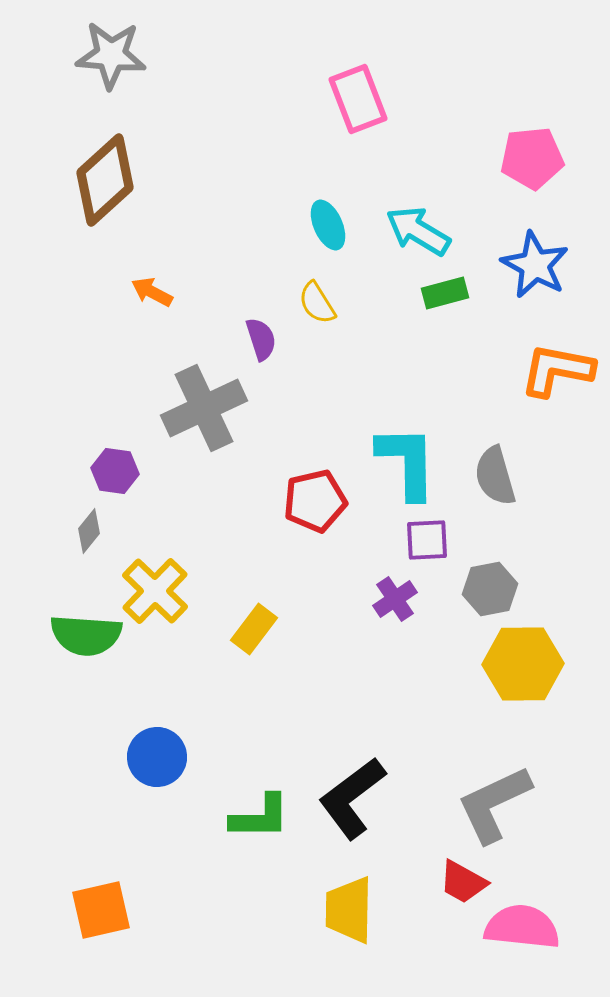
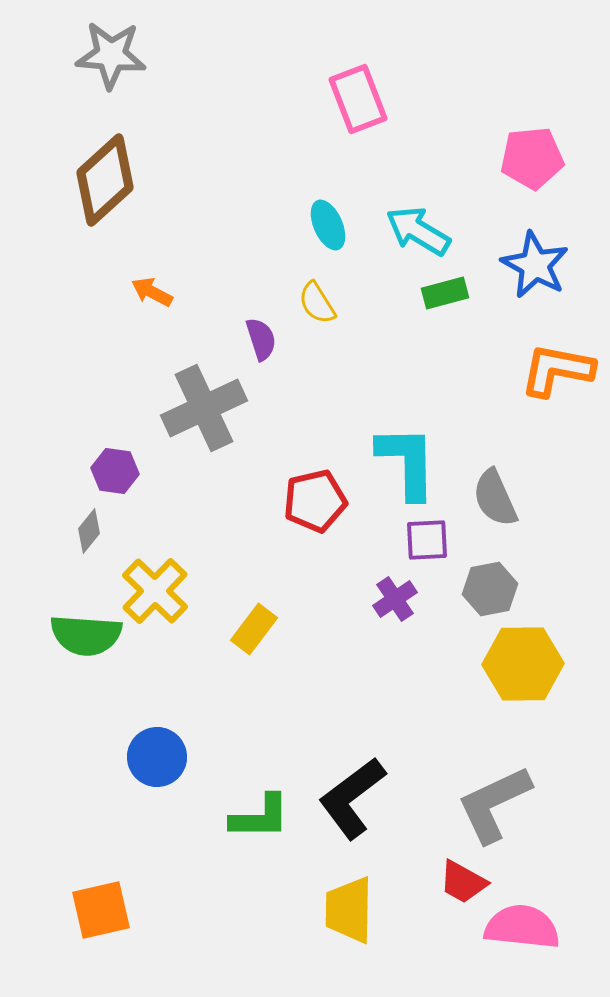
gray semicircle: moved 22 px down; rotated 8 degrees counterclockwise
